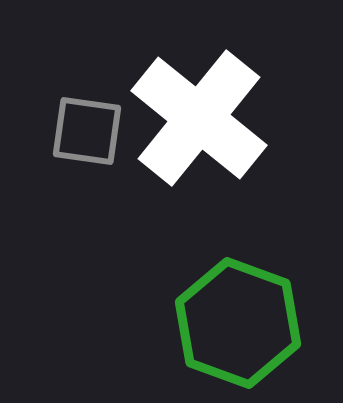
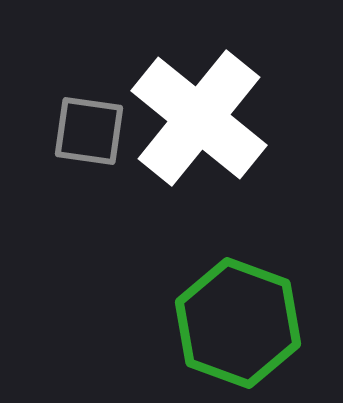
gray square: moved 2 px right
